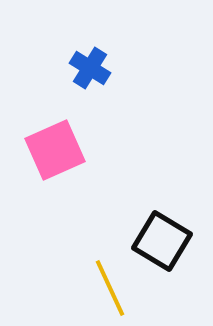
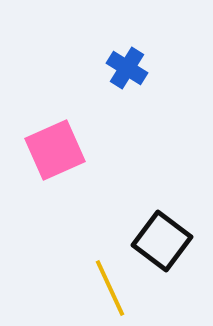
blue cross: moved 37 px right
black square: rotated 6 degrees clockwise
